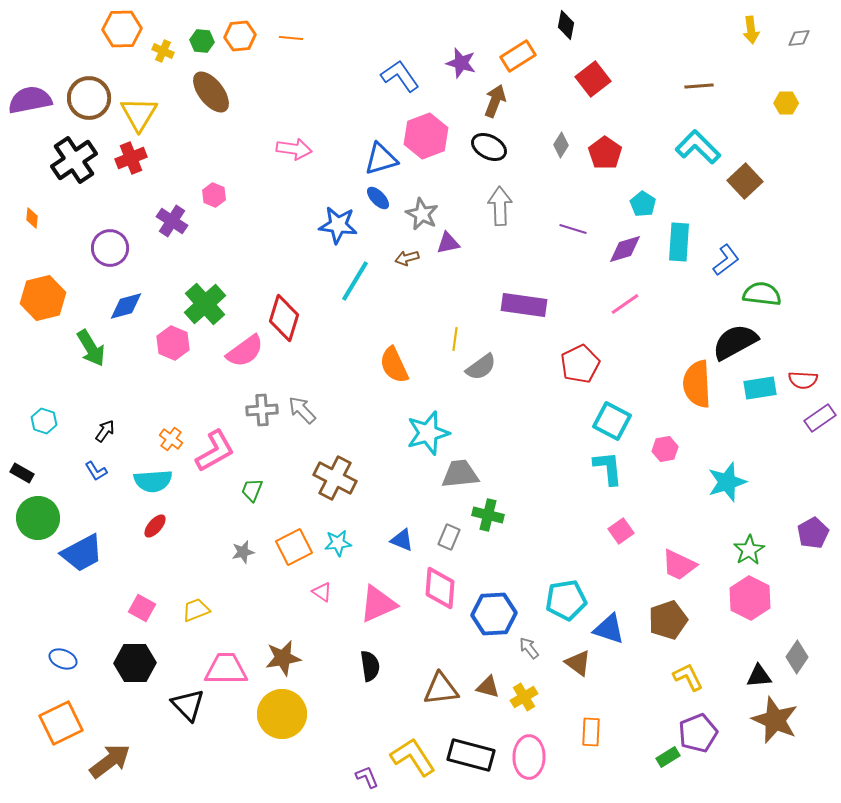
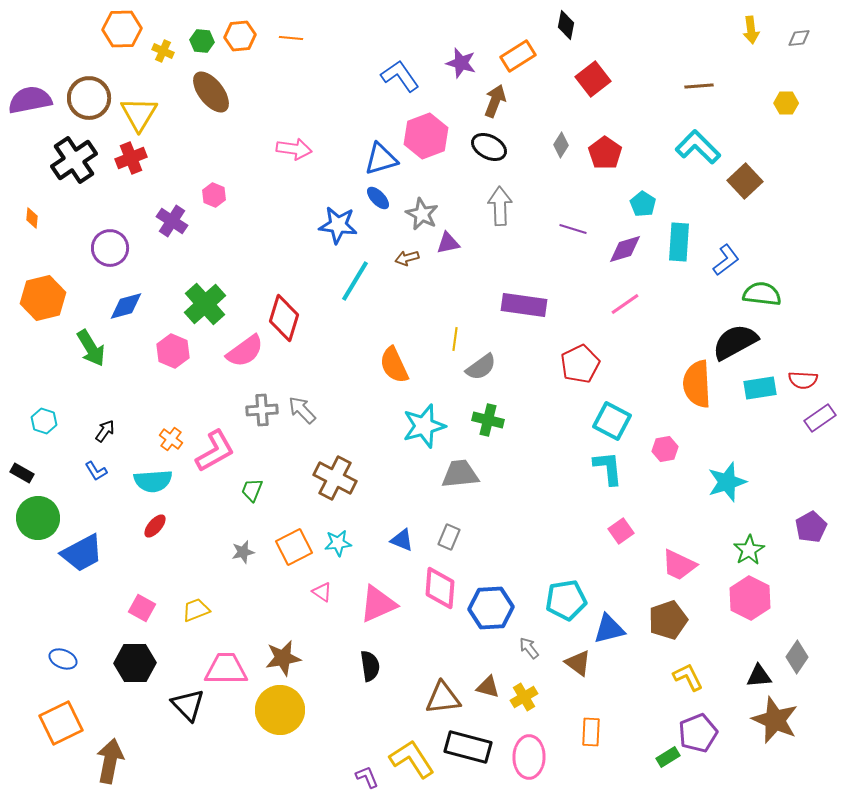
pink hexagon at (173, 343): moved 8 px down
cyan star at (428, 433): moved 4 px left, 7 px up
green cross at (488, 515): moved 95 px up
purple pentagon at (813, 533): moved 2 px left, 6 px up
blue hexagon at (494, 614): moved 3 px left, 6 px up
blue triangle at (609, 629): rotated 32 degrees counterclockwise
brown triangle at (441, 689): moved 2 px right, 9 px down
yellow circle at (282, 714): moved 2 px left, 4 px up
black rectangle at (471, 755): moved 3 px left, 8 px up
yellow L-shape at (413, 757): moved 1 px left, 2 px down
brown arrow at (110, 761): rotated 42 degrees counterclockwise
